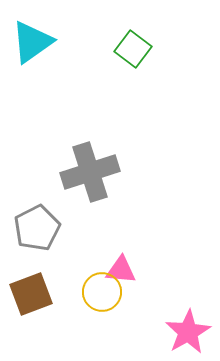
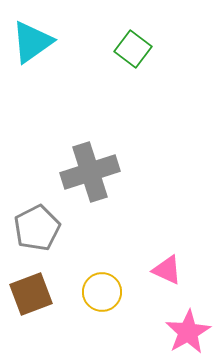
pink triangle: moved 46 px right; rotated 20 degrees clockwise
